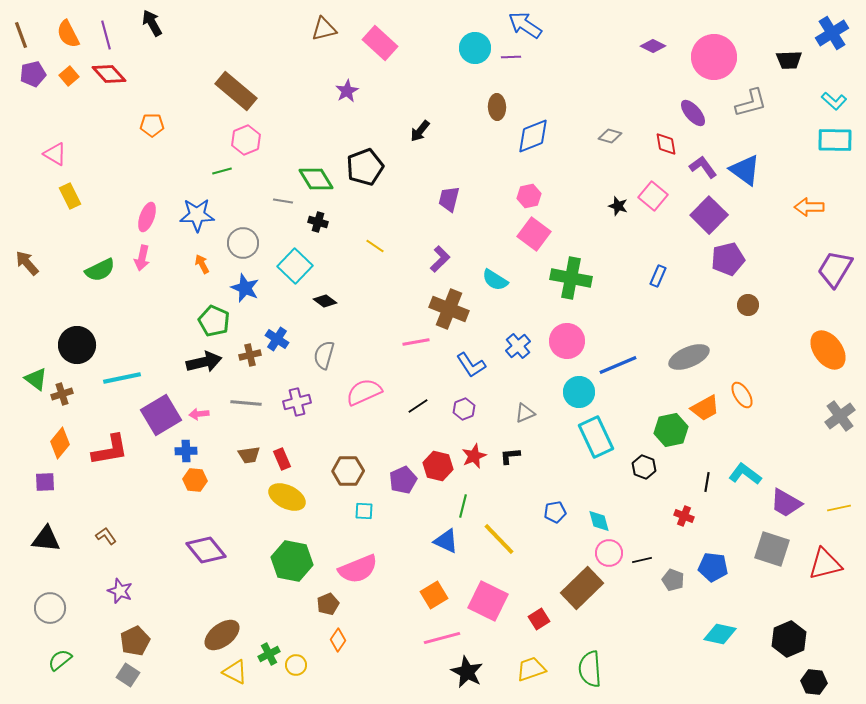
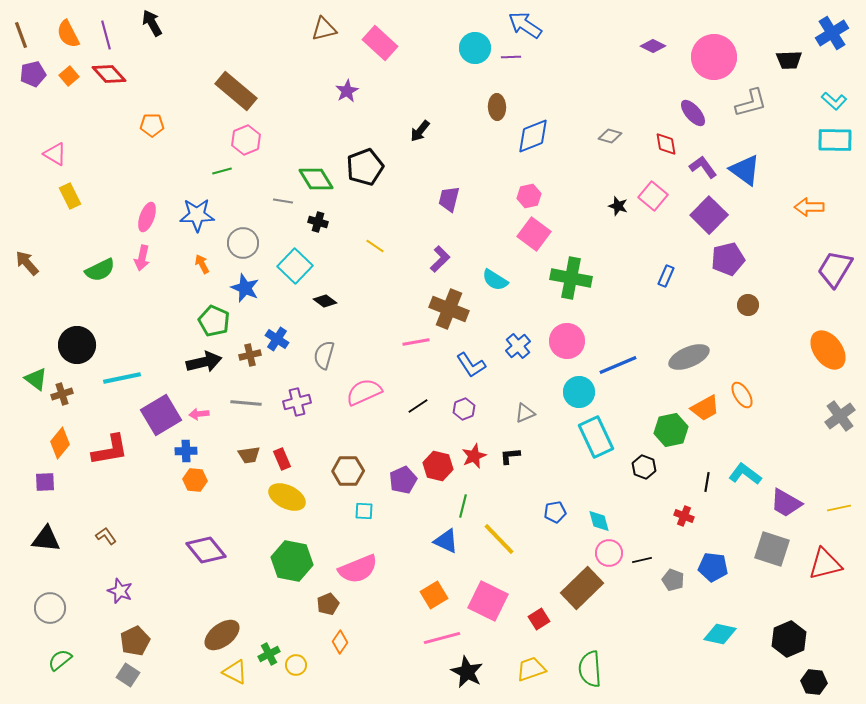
blue rectangle at (658, 276): moved 8 px right
orange diamond at (338, 640): moved 2 px right, 2 px down
